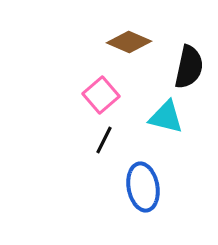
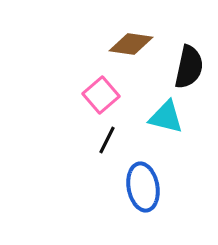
brown diamond: moved 2 px right, 2 px down; rotated 15 degrees counterclockwise
black line: moved 3 px right
